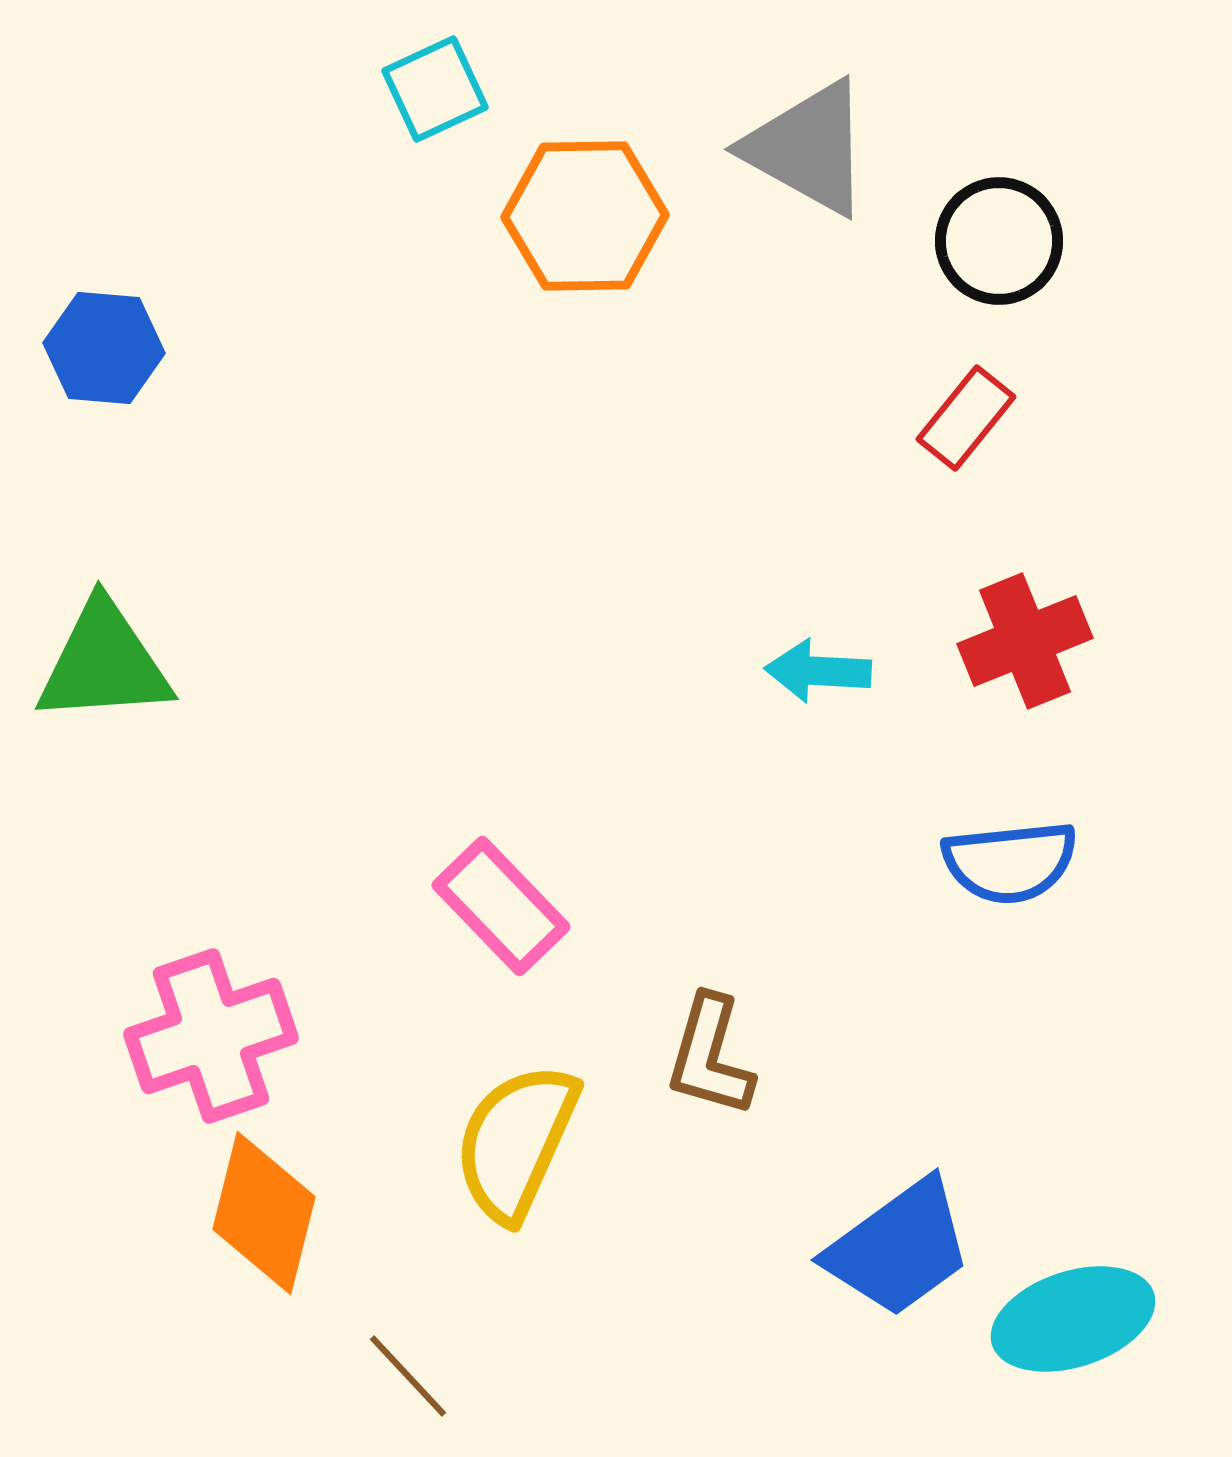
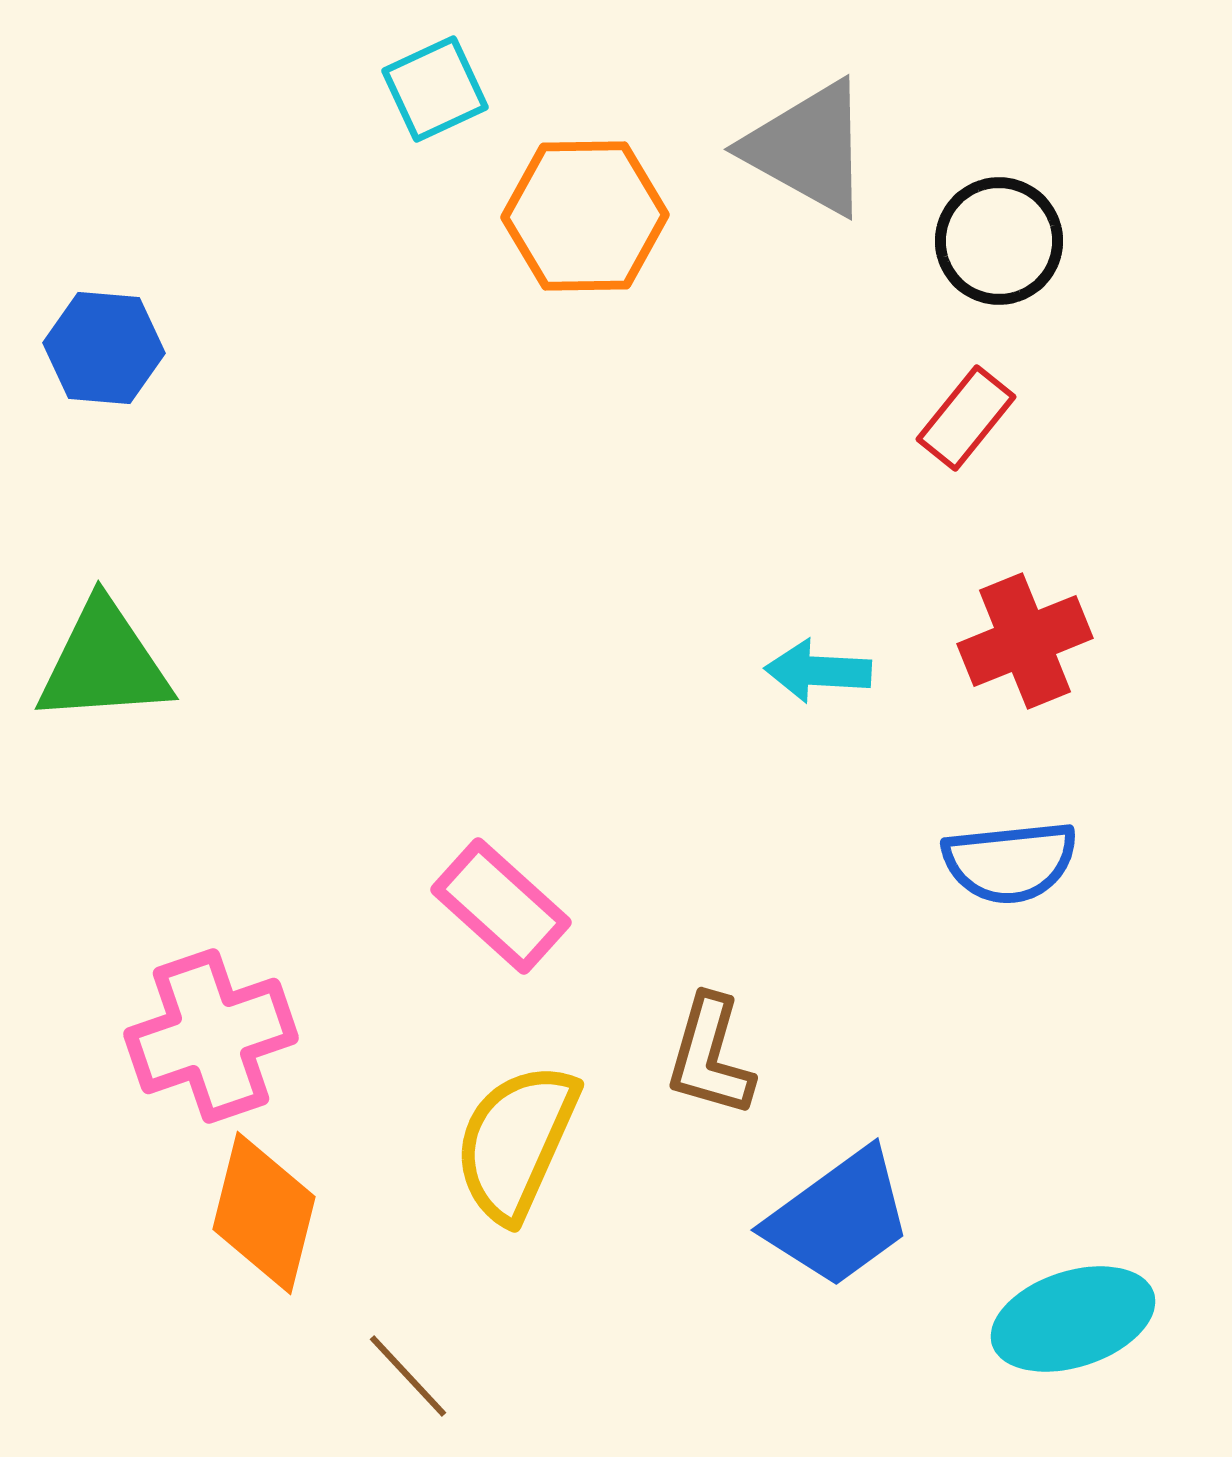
pink rectangle: rotated 4 degrees counterclockwise
blue trapezoid: moved 60 px left, 30 px up
